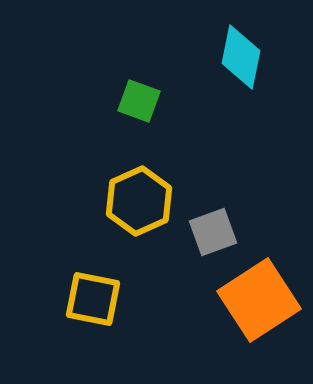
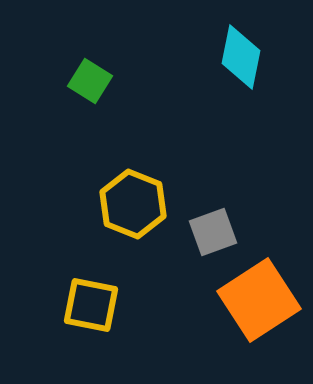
green square: moved 49 px left, 20 px up; rotated 12 degrees clockwise
yellow hexagon: moved 6 px left, 3 px down; rotated 14 degrees counterclockwise
yellow square: moved 2 px left, 6 px down
